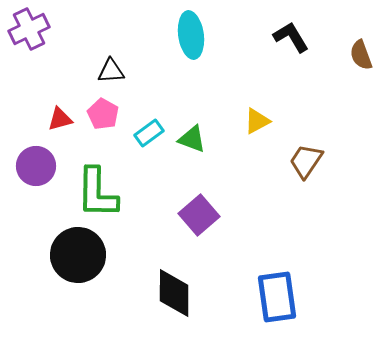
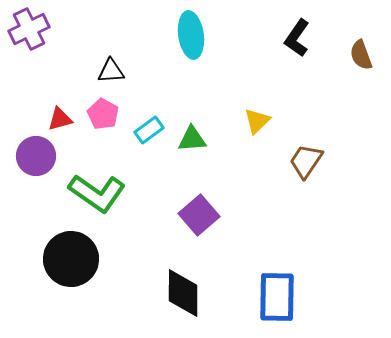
black L-shape: moved 6 px right, 1 px down; rotated 114 degrees counterclockwise
yellow triangle: rotated 16 degrees counterclockwise
cyan rectangle: moved 3 px up
green triangle: rotated 24 degrees counterclockwise
purple circle: moved 10 px up
green L-shape: rotated 56 degrees counterclockwise
black circle: moved 7 px left, 4 px down
black diamond: moved 9 px right
blue rectangle: rotated 9 degrees clockwise
